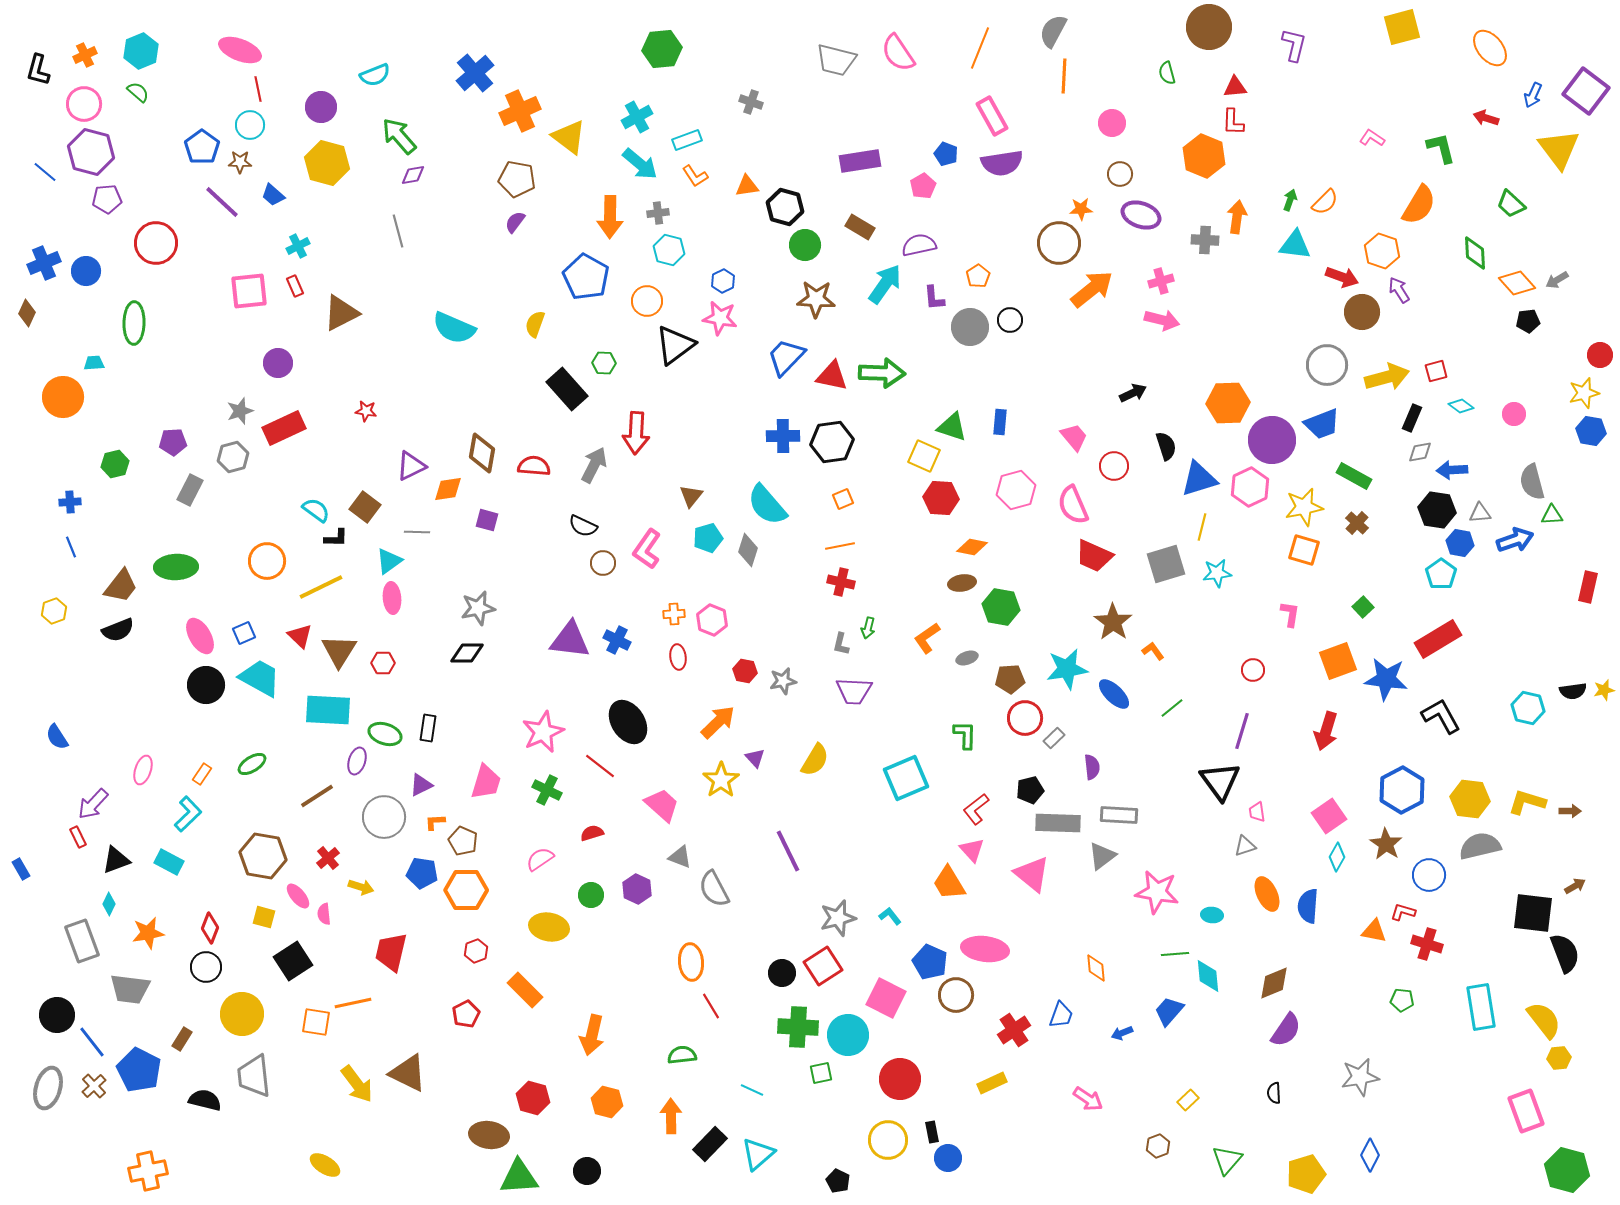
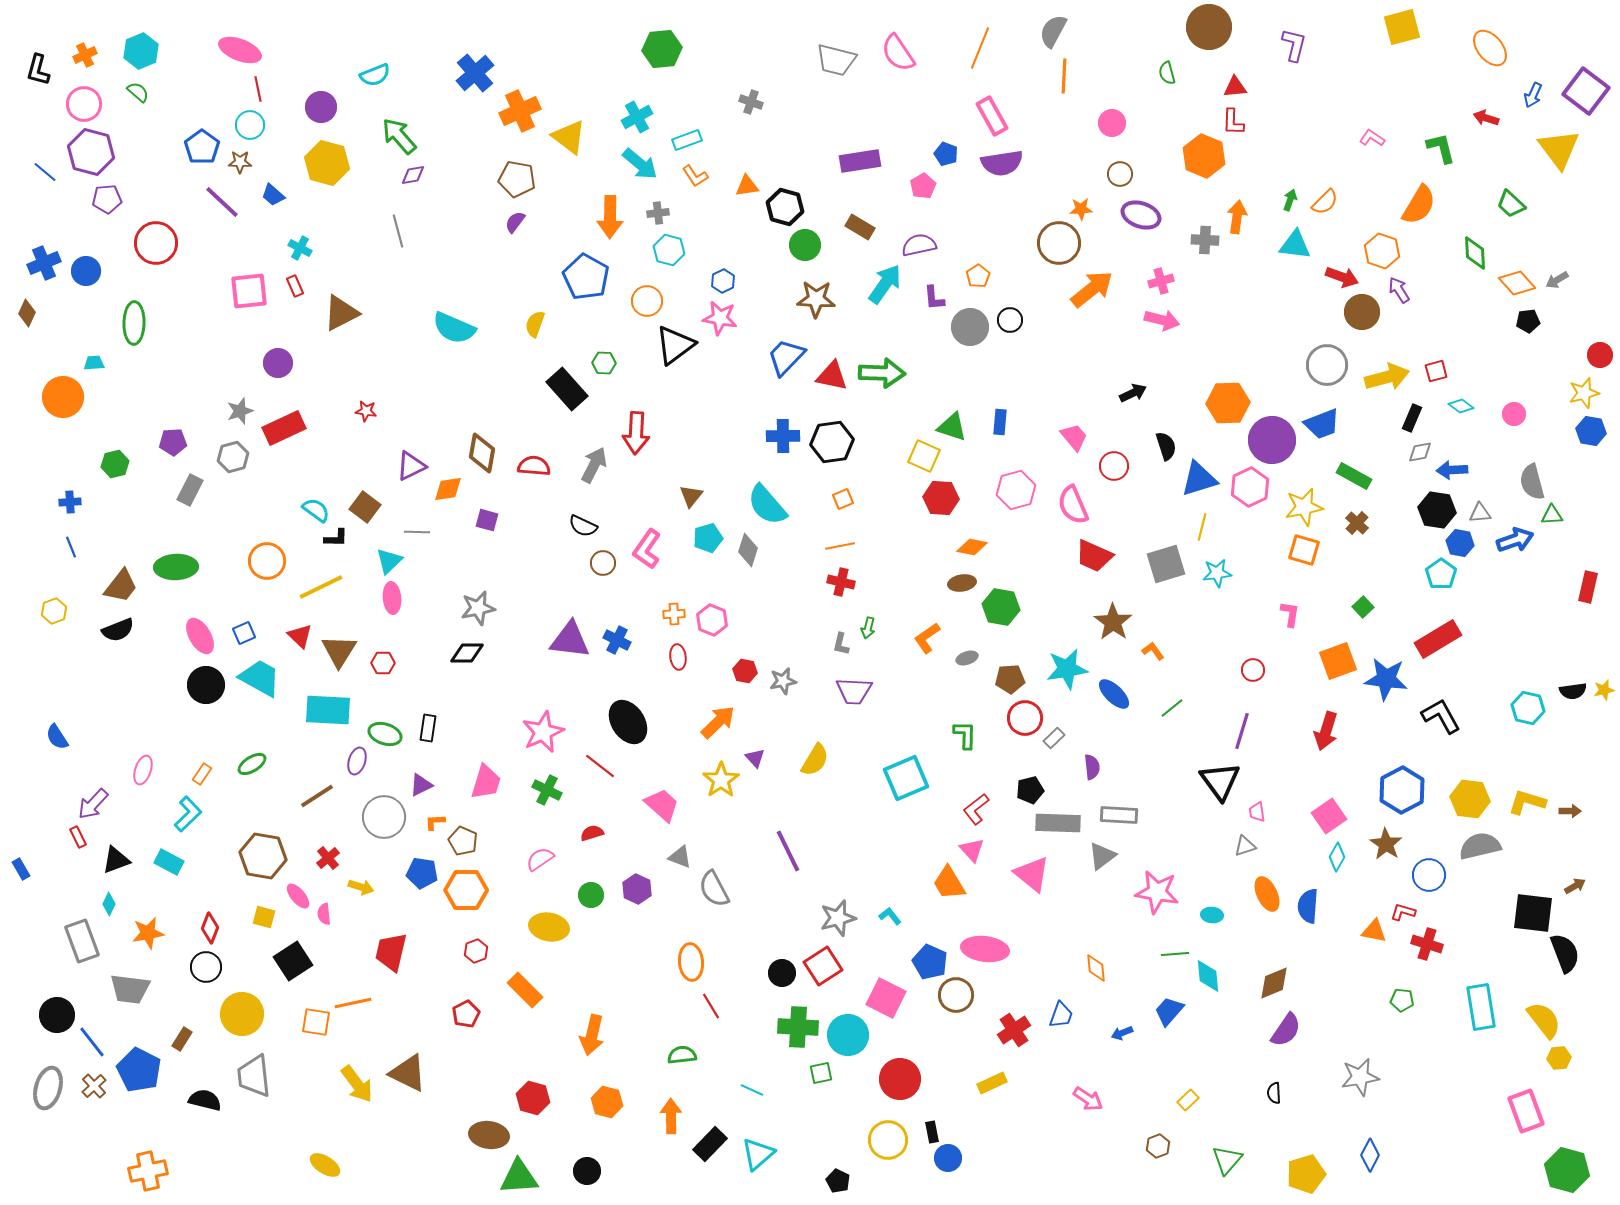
cyan cross at (298, 246): moved 2 px right, 2 px down; rotated 35 degrees counterclockwise
cyan triangle at (389, 561): rotated 8 degrees counterclockwise
